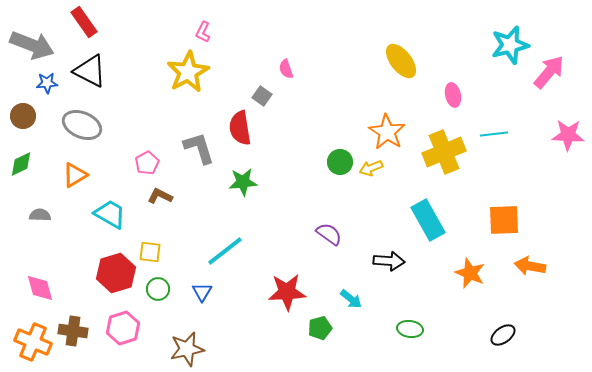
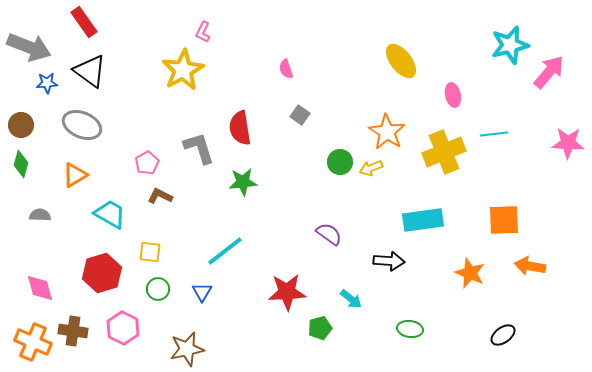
gray arrow at (32, 45): moved 3 px left, 2 px down
black triangle at (90, 71): rotated 9 degrees clockwise
yellow star at (188, 72): moved 5 px left, 2 px up
gray square at (262, 96): moved 38 px right, 19 px down
brown circle at (23, 116): moved 2 px left, 9 px down
pink star at (568, 135): moved 8 px down
green diamond at (21, 164): rotated 48 degrees counterclockwise
cyan rectangle at (428, 220): moved 5 px left; rotated 69 degrees counterclockwise
red hexagon at (116, 273): moved 14 px left
pink hexagon at (123, 328): rotated 16 degrees counterclockwise
